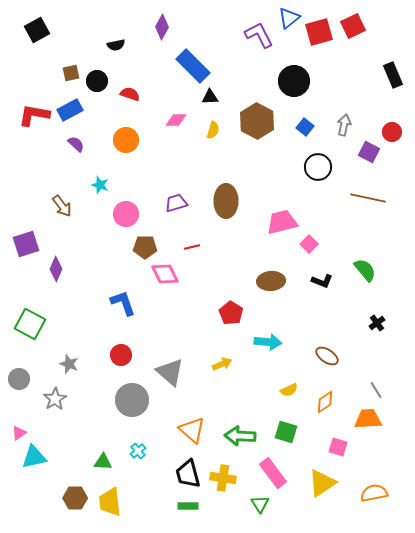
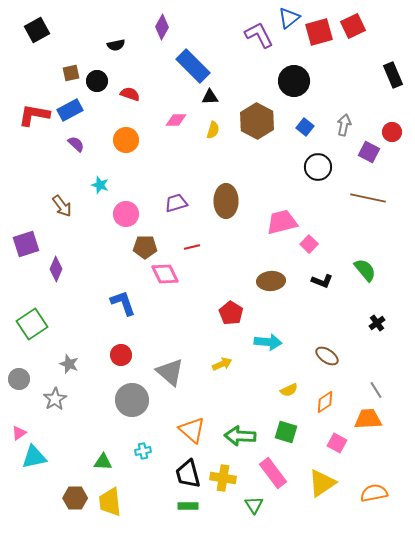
green square at (30, 324): moved 2 px right; rotated 28 degrees clockwise
pink square at (338, 447): moved 1 px left, 4 px up; rotated 12 degrees clockwise
cyan cross at (138, 451): moved 5 px right; rotated 28 degrees clockwise
green triangle at (260, 504): moved 6 px left, 1 px down
